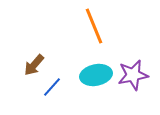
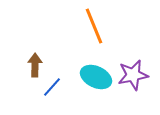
brown arrow: moved 1 px right; rotated 140 degrees clockwise
cyan ellipse: moved 2 px down; rotated 36 degrees clockwise
